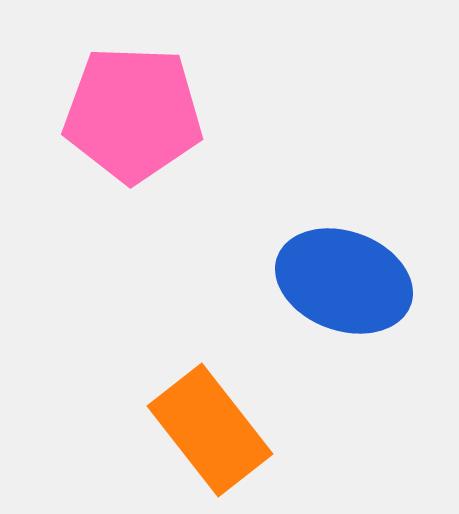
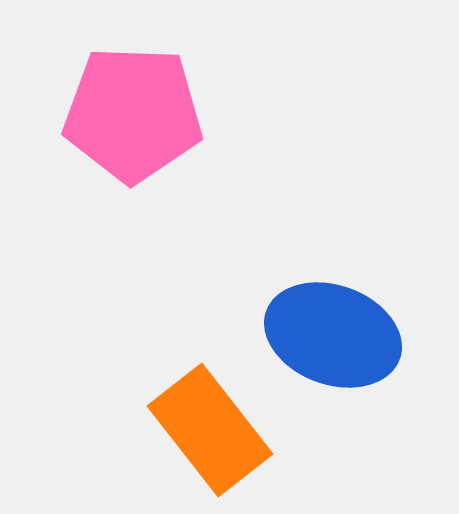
blue ellipse: moved 11 px left, 54 px down
